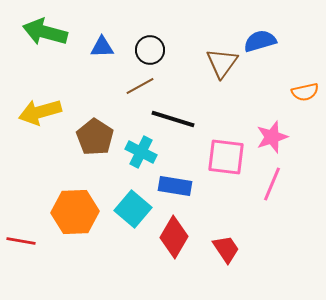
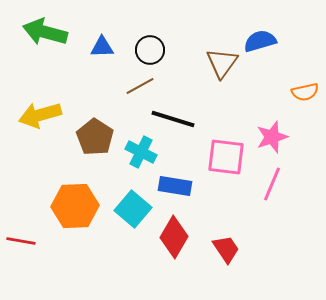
yellow arrow: moved 3 px down
orange hexagon: moved 6 px up
